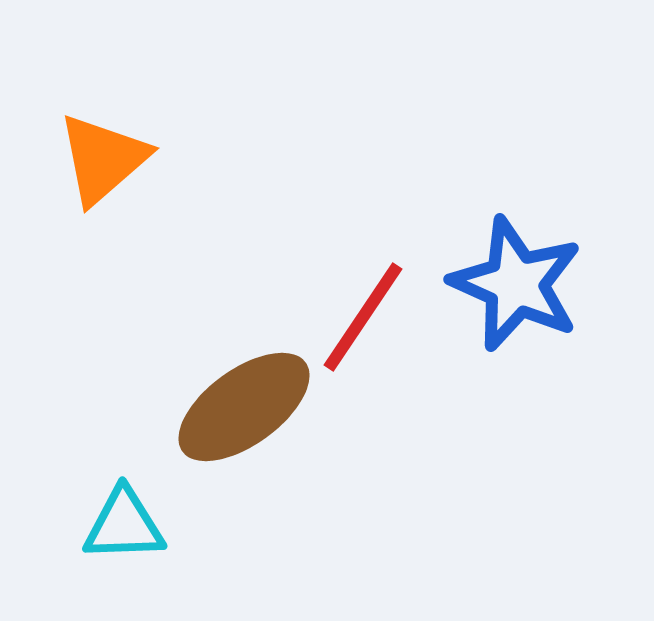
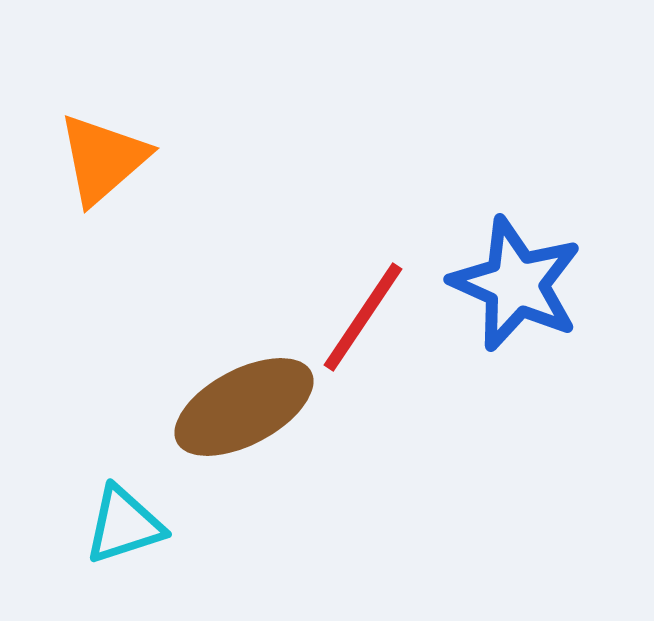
brown ellipse: rotated 8 degrees clockwise
cyan triangle: rotated 16 degrees counterclockwise
